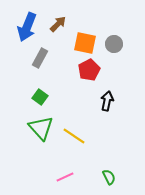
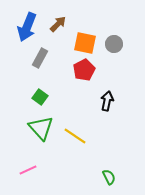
red pentagon: moved 5 px left
yellow line: moved 1 px right
pink line: moved 37 px left, 7 px up
